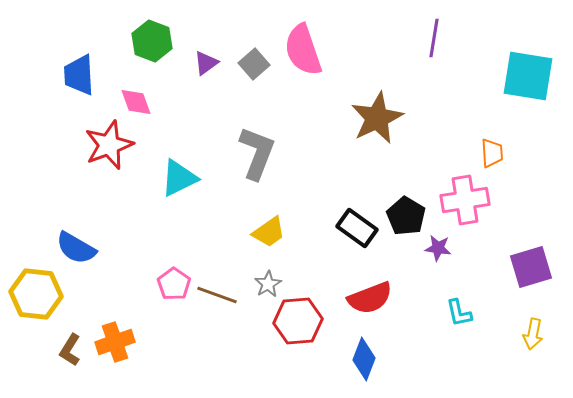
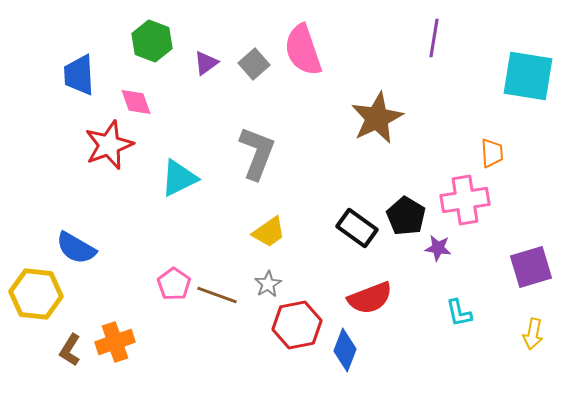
red hexagon: moved 1 px left, 4 px down; rotated 6 degrees counterclockwise
blue diamond: moved 19 px left, 9 px up
